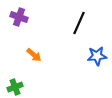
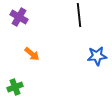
purple cross: rotated 12 degrees clockwise
black line: moved 8 px up; rotated 30 degrees counterclockwise
orange arrow: moved 2 px left, 1 px up
